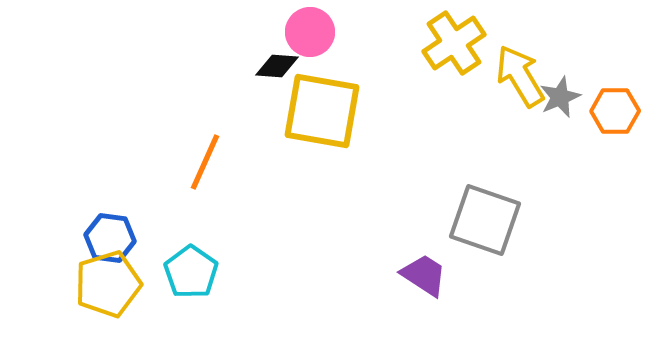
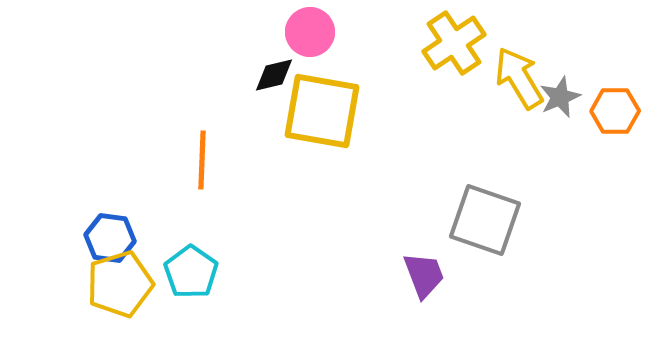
black diamond: moved 3 px left, 9 px down; rotated 18 degrees counterclockwise
yellow arrow: moved 1 px left, 2 px down
orange line: moved 3 px left, 2 px up; rotated 22 degrees counterclockwise
purple trapezoid: rotated 36 degrees clockwise
yellow pentagon: moved 12 px right
